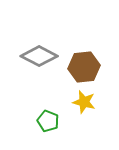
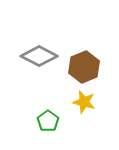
brown hexagon: rotated 16 degrees counterclockwise
green pentagon: rotated 15 degrees clockwise
